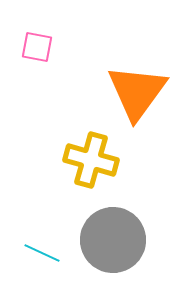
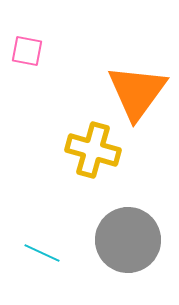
pink square: moved 10 px left, 4 px down
yellow cross: moved 2 px right, 10 px up
gray circle: moved 15 px right
